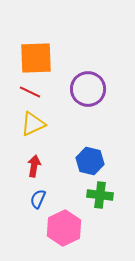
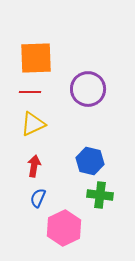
red line: rotated 25 degrees counterclockwise
blue semicircle: moved 1 px up
